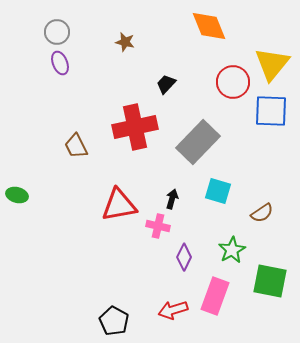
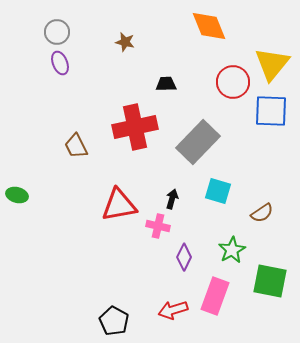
black trapezoid: rotated 45 degrees clockwise
